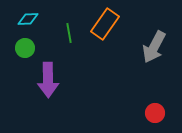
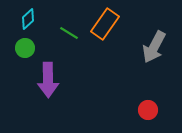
cyan diamond: rotated 40 degrees counterclockwise
green line: rotated 48 degrees counterclockwise
red circle: moved 7 px left, 3 px up
